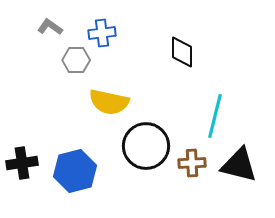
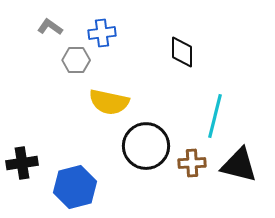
blue hexagon: moved 16 px down
